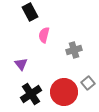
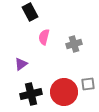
pink semicircle: moved 2 px down
gray cross: moved 6 px up
purple triangle: rotated 32 degrees clockwise
gray square: moved 1 px down; rotated 32 degrees clockwise
black cross: rotated 20 degrees clockwise
